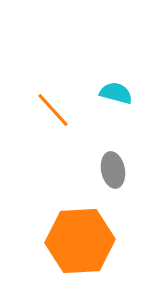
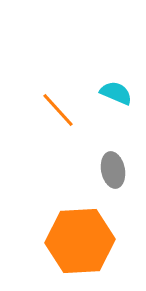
cyan semicircle: rotated 8 degrees clockwise
orange line: moved 5 px right
